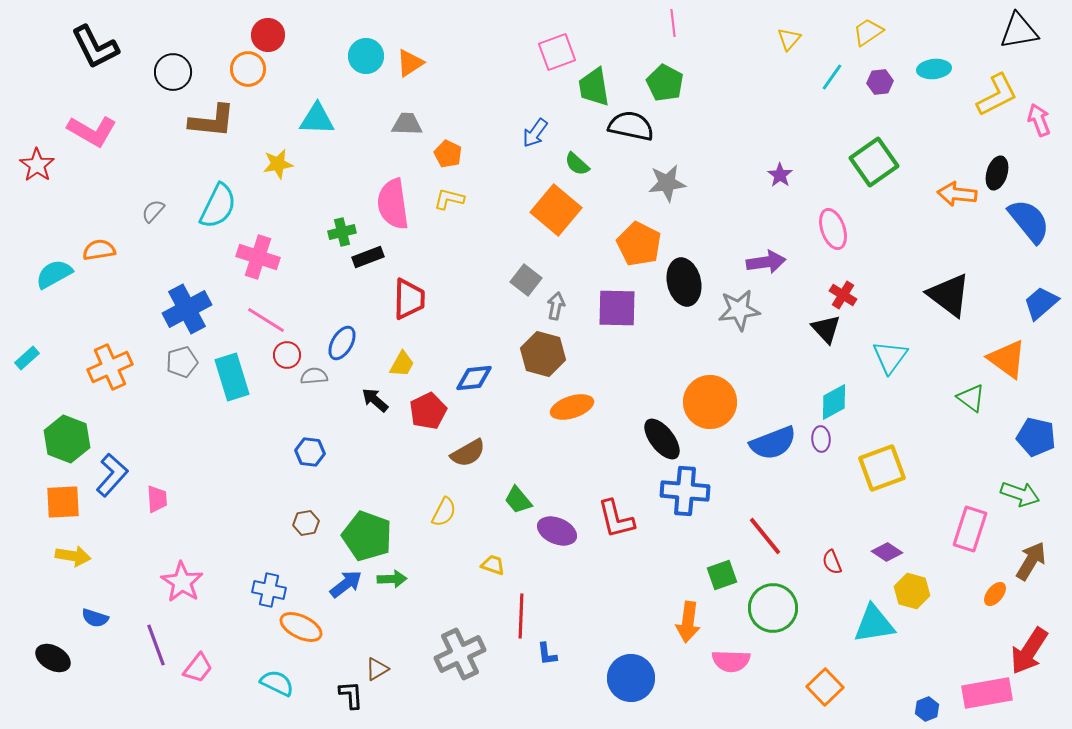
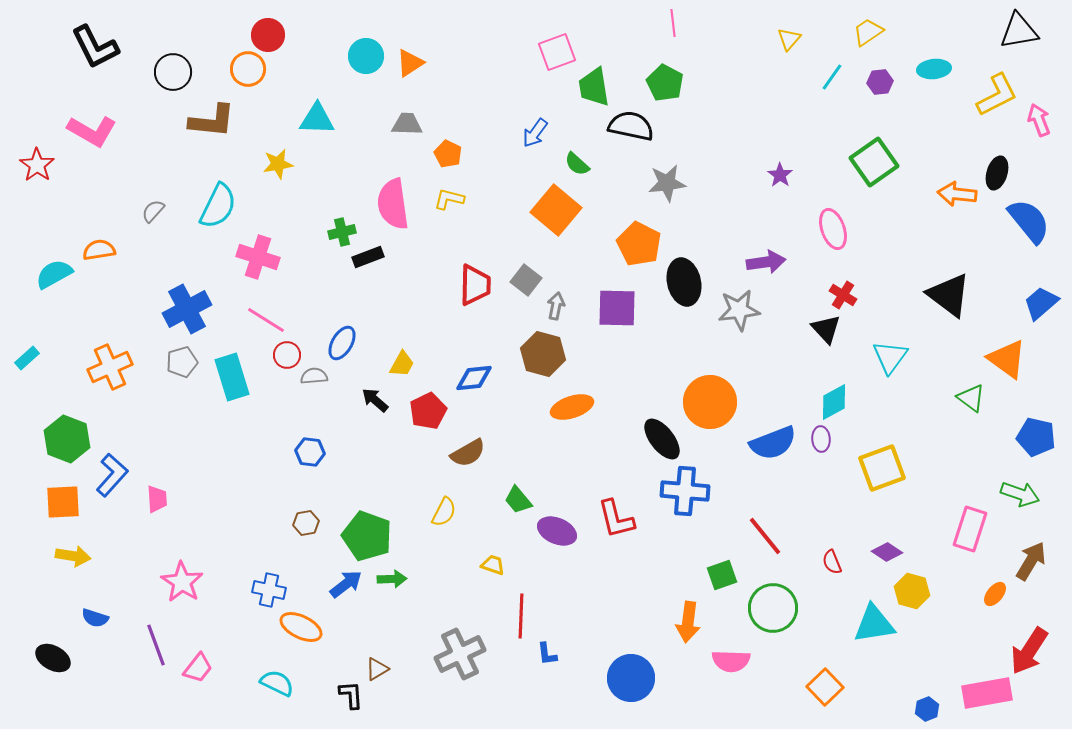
red trapezoid at (409, 299): moved 66 px right, 14 px up
